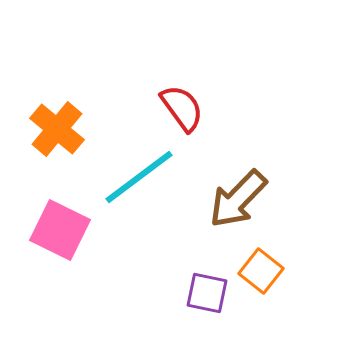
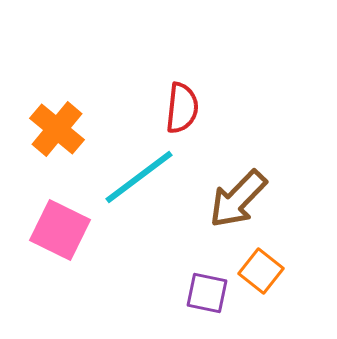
red semicircle: rotated 42 degrees clockwise
